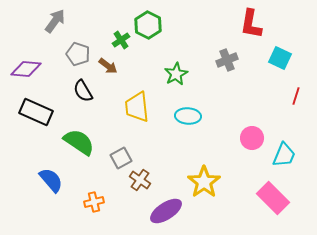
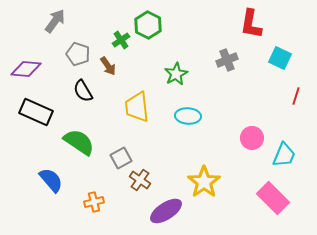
brown arrow: rotated 18 degrees clockwise
